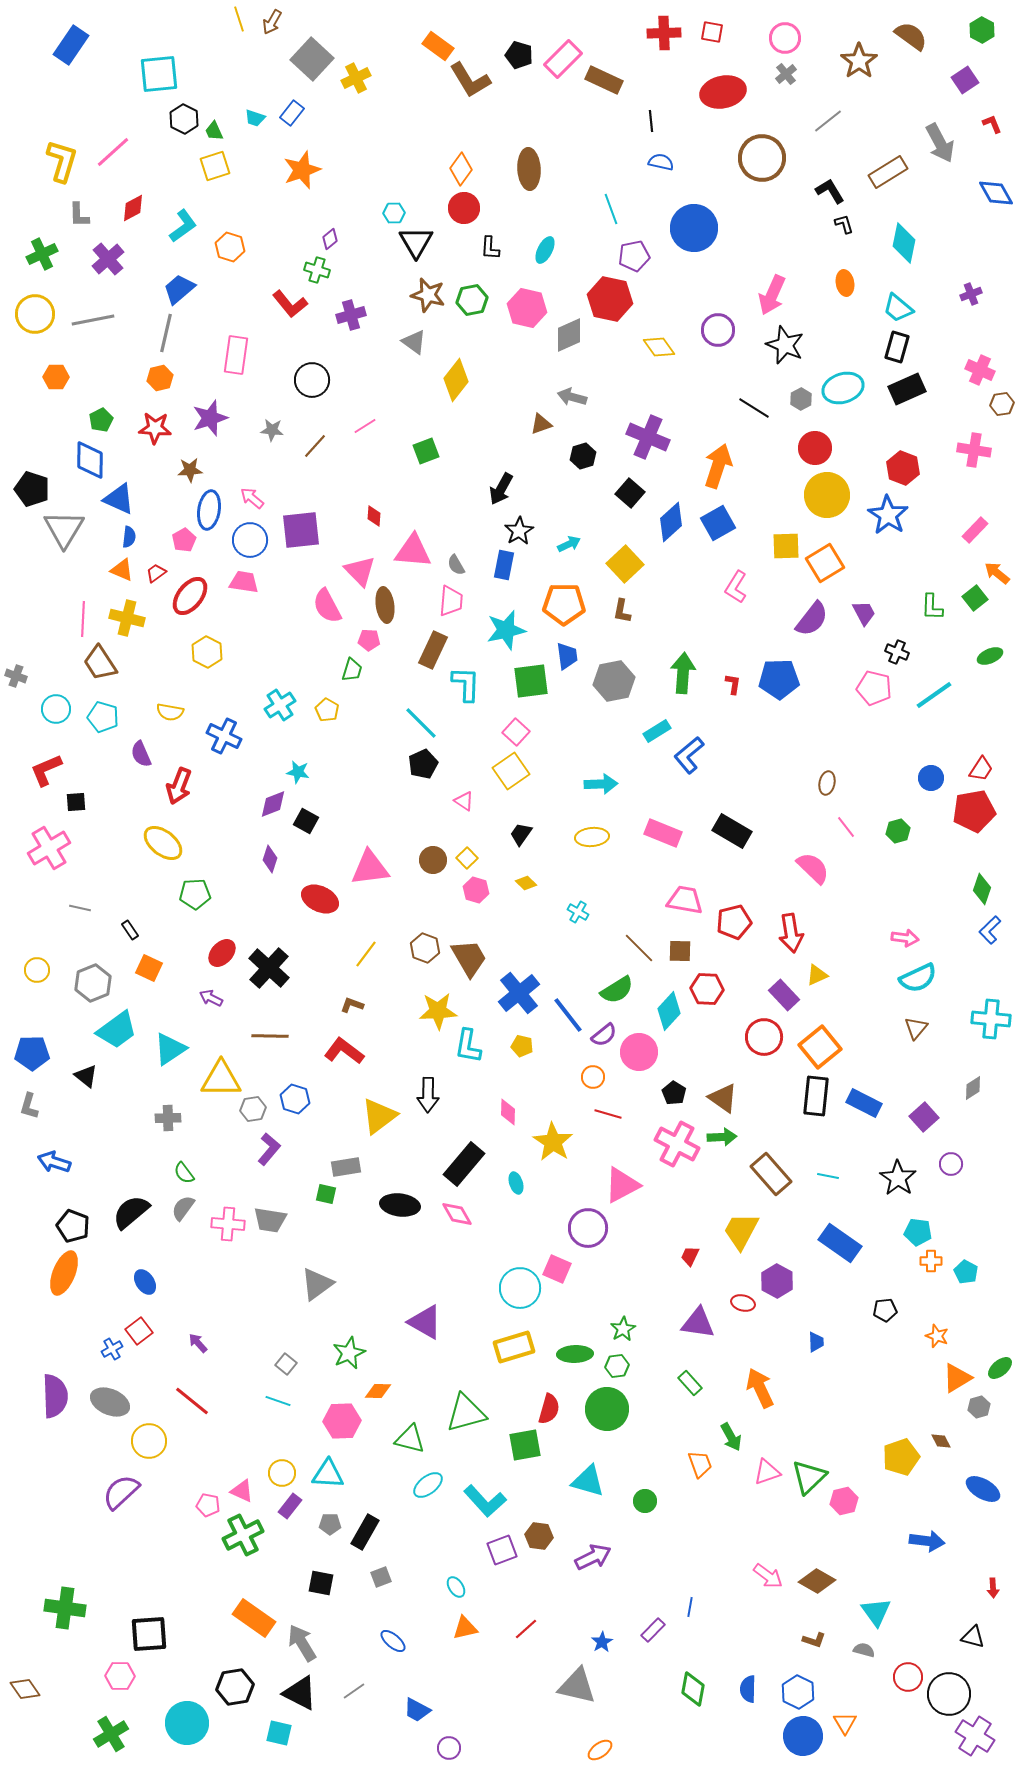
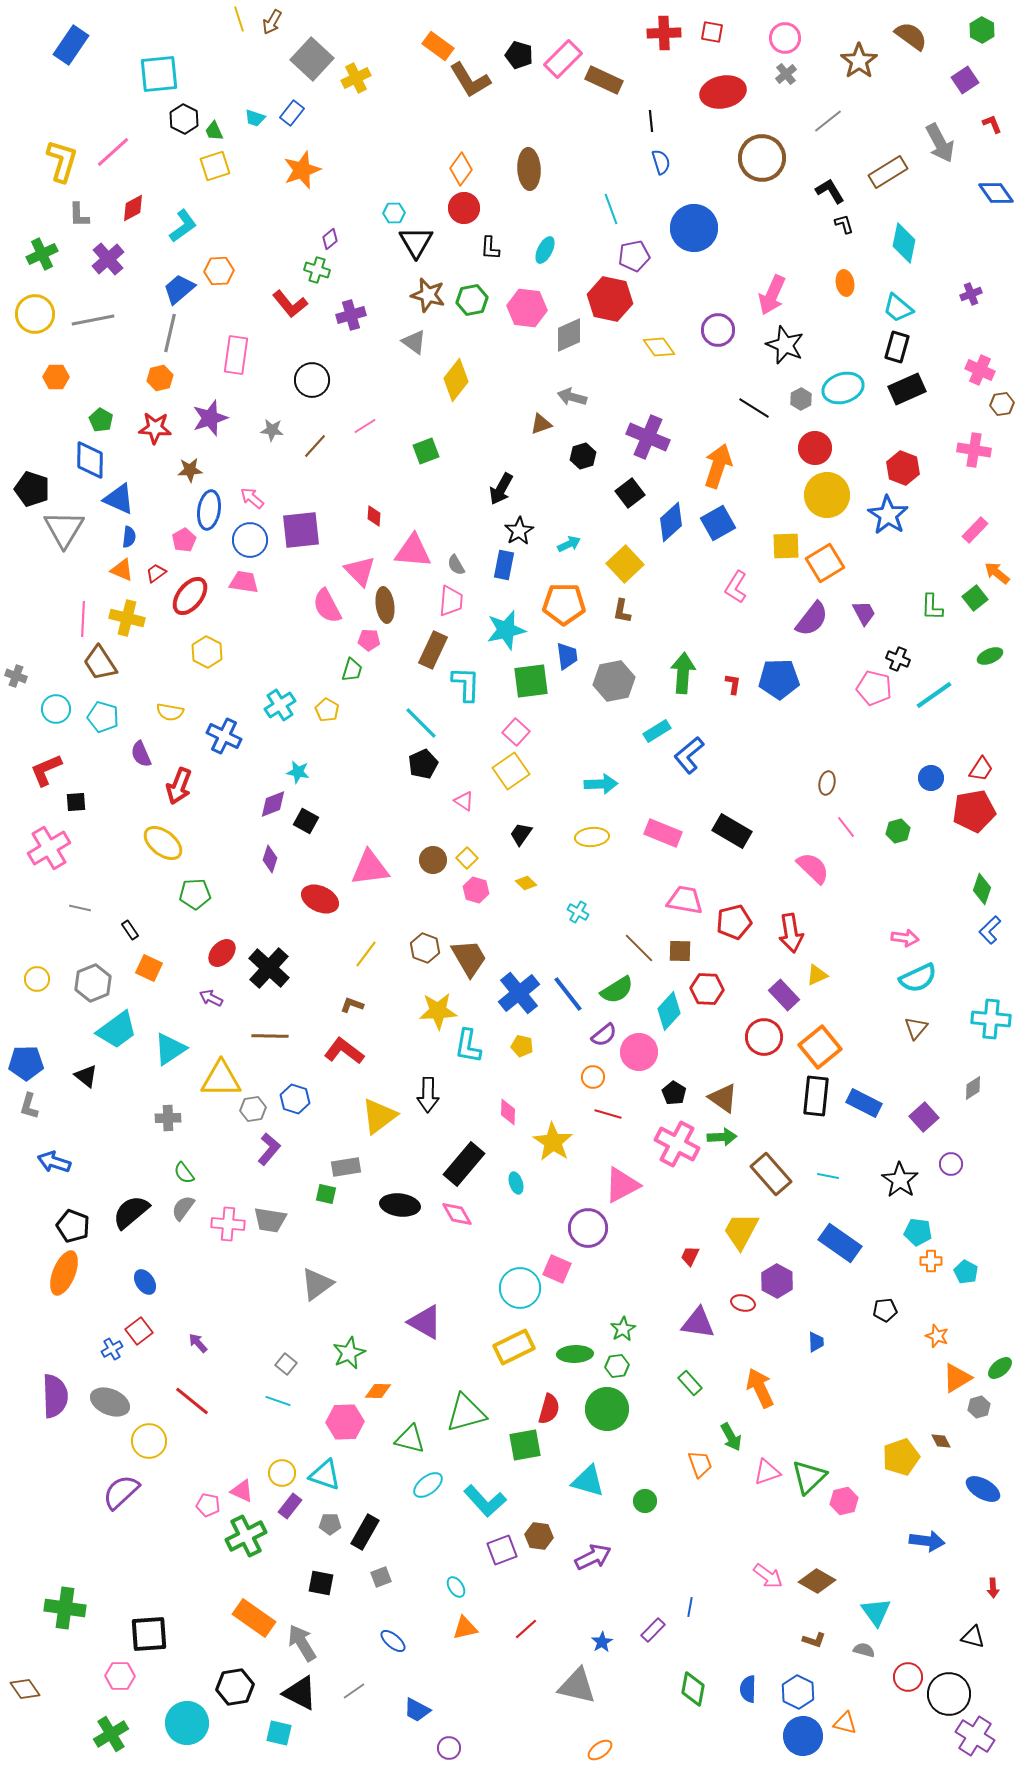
blue semicircle at (661, 162): rotated 60 degrees clockwise
blue diamond at (996, 193): rotated 6 degrees counterclockwise
orange hexagon at (230, 247): moved 11 px left, 24 px down; rotated 20 degrees counterclockwise
pink hexagon at (527, 308): rotated 6 degrees counterclockwise
gray line at (166, 333): moved 4 px right
green pentagon at (101, 420): rotated 15 degrees counterclockwise
black square at (630, 493): rotated 12 degrees clockwise
black cross at (897, 652): moved 1 px right, 7 px down
yellow circle at (37, 970): moved 9 px down
blue line at (568, 1015): moved 21 px up
blue pentagon at (32, 1053): moved 6 px left, 10 px down
black star at (898, 1178): moved 2 px right, 2 px down
yellow rectangle at (514, 1347): rotated 9 degrees counterclockwise
pink hexagon at (342, 1421): moved 3 px right, 1 px down
cyan triangle at (328, 1474): moved 3 px left, 1 px down; rotated 16 degrees clockwise
green cross at (243, 1535): moved 3 px right, 1 px down
orange triangle at (845, 1723): rotated 45 degrees counterclockwise
